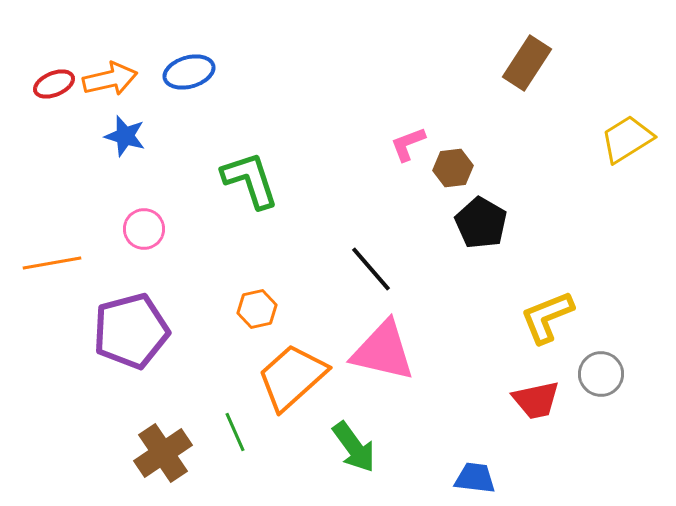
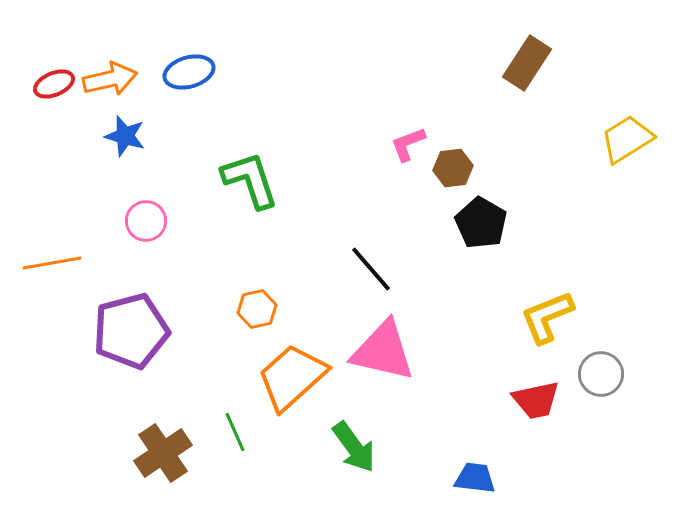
pink circle: moved 2 px right, 8 px up
